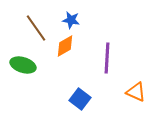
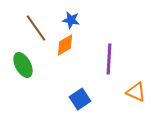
orange diamond: moved 1 px up
purple line: moved 2 px right, 1 px down
green ellipse: rotated 45 degrees clockwise
blue square: rotated 20 degrees clockwise
